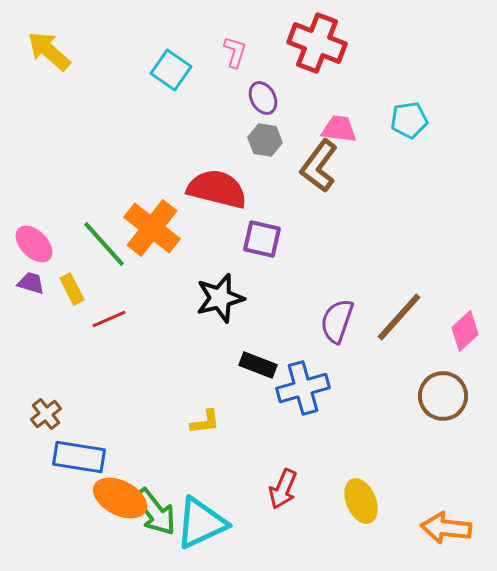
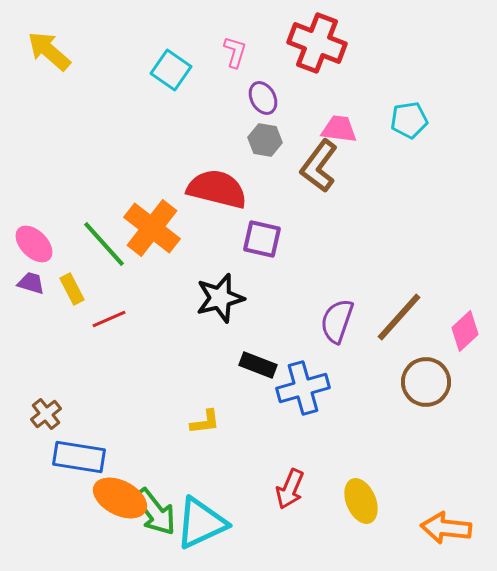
brown circle: moved 17 px left, 14 px up
red arrow: moved 7 px right
